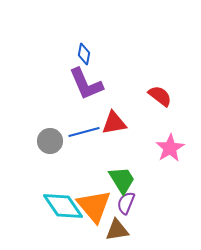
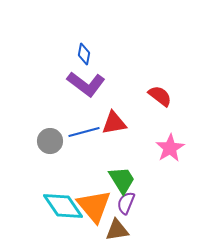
purple L-shape: rotated 30 degrees counterclockwise
